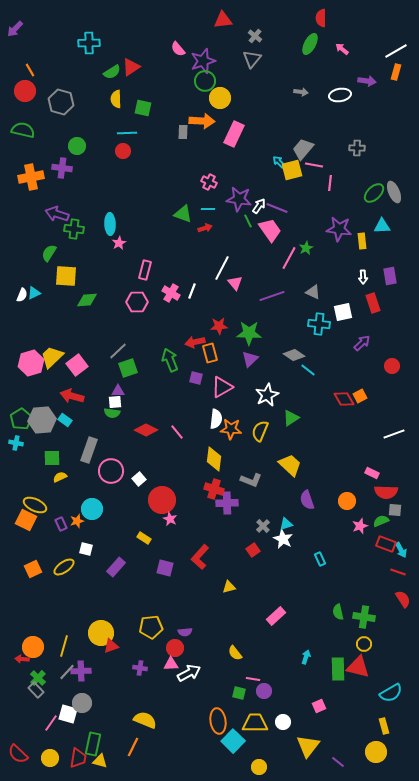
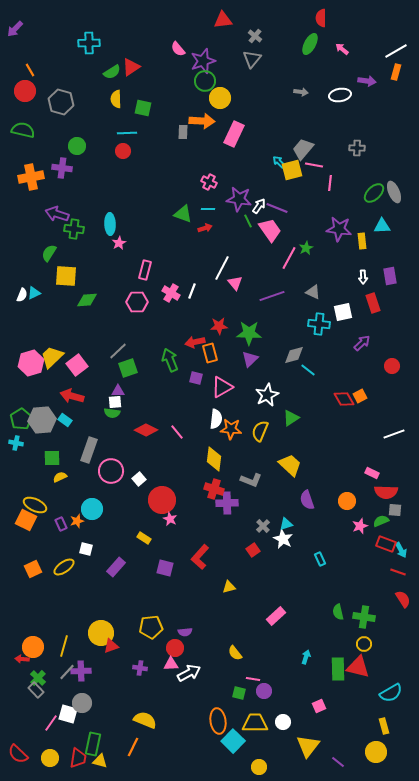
gray diamond at (294, 355): rotated 50 degrees counterclockwise
